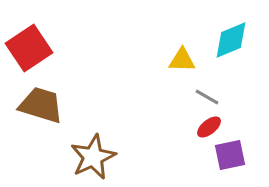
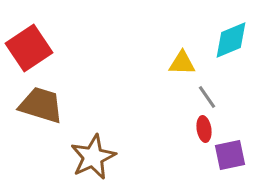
yellow triangle: moved 3 px down
gray line: rotated 25 degrees clockwise
red ellipse: moved 5 px left, 2 px down; rotated 60 degrees counterclockwise
